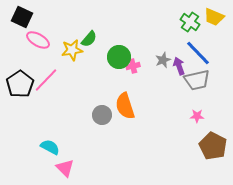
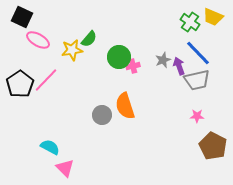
yellow trapezoid: moved 1 px left
